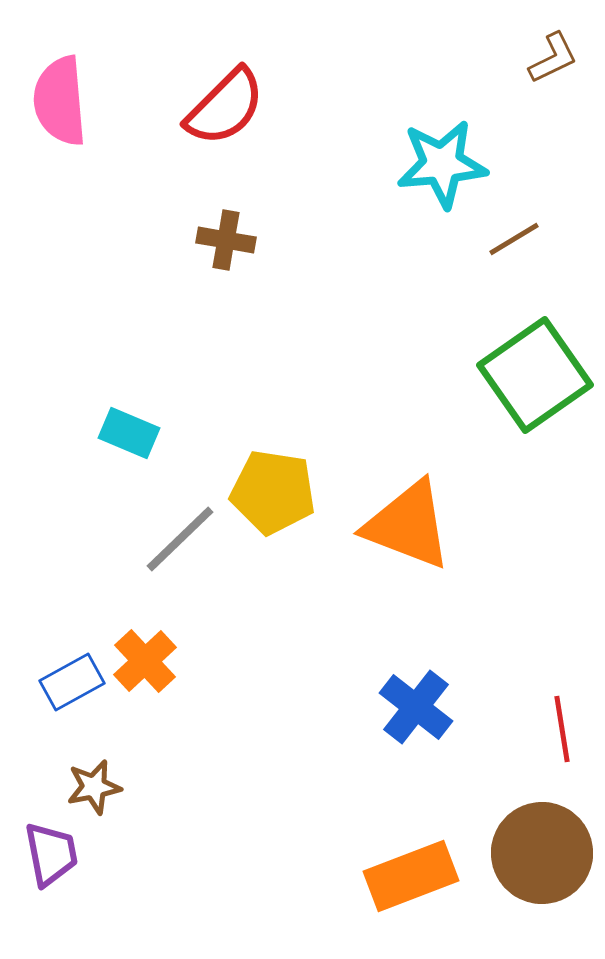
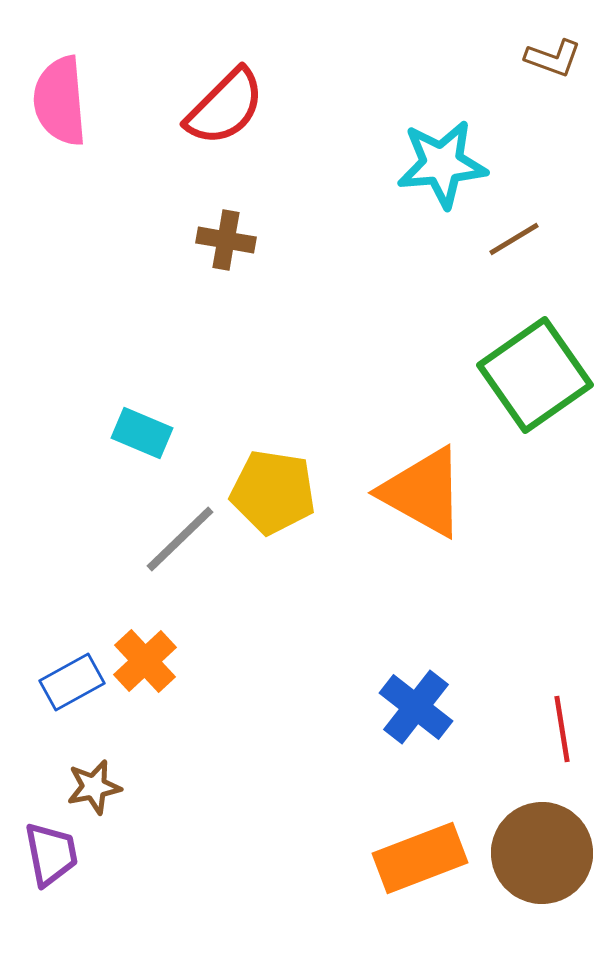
brown L-shape: rotated 46 degrees clockwise
cyan rectangle: moved 13 px right
orange triangle: moved 15 px right, 33 px up; rotated 8 degrees clockwise
orange rectangle: moved 9 px right, 18 px up
